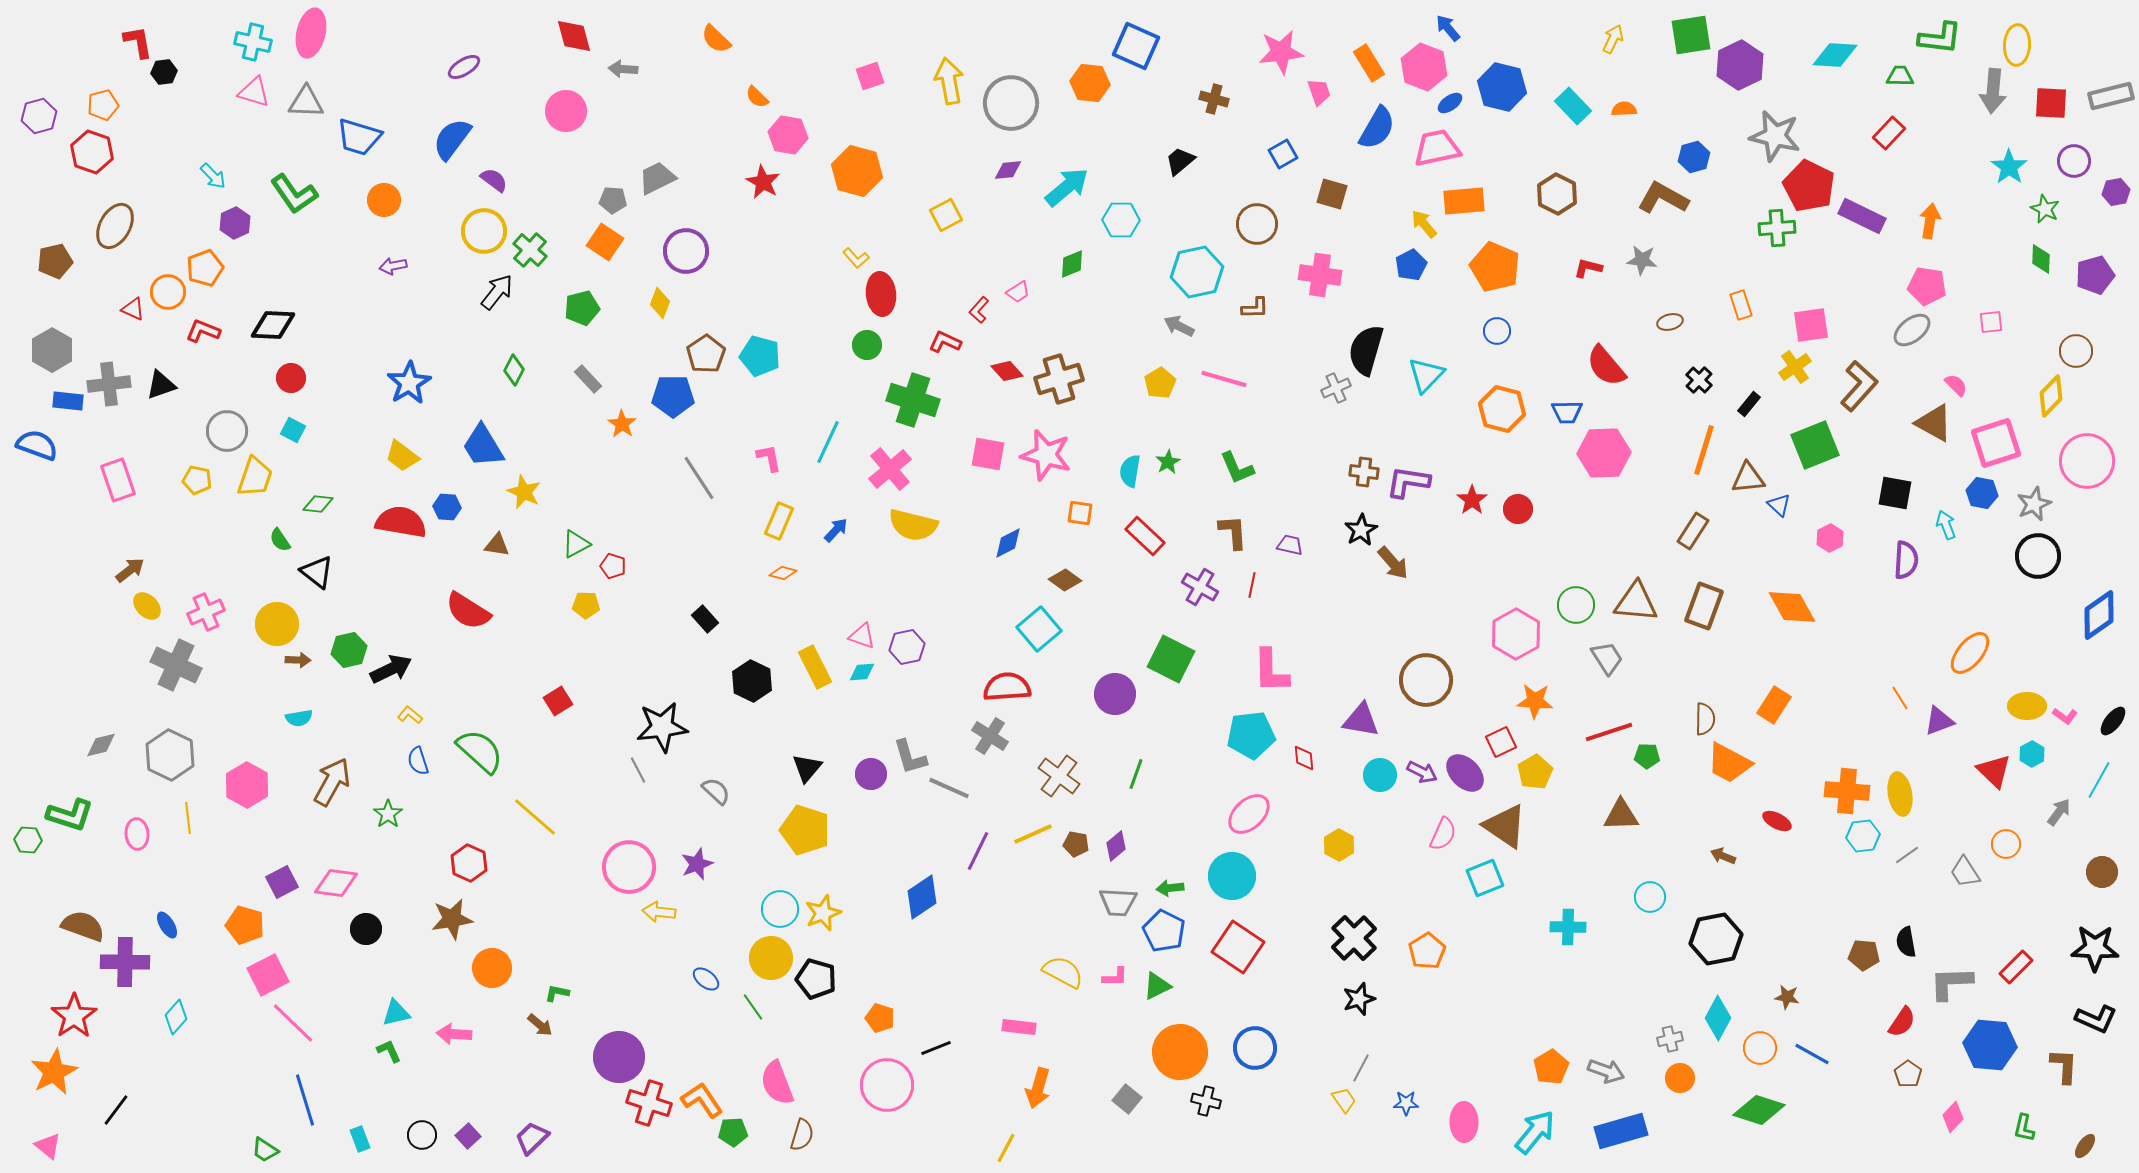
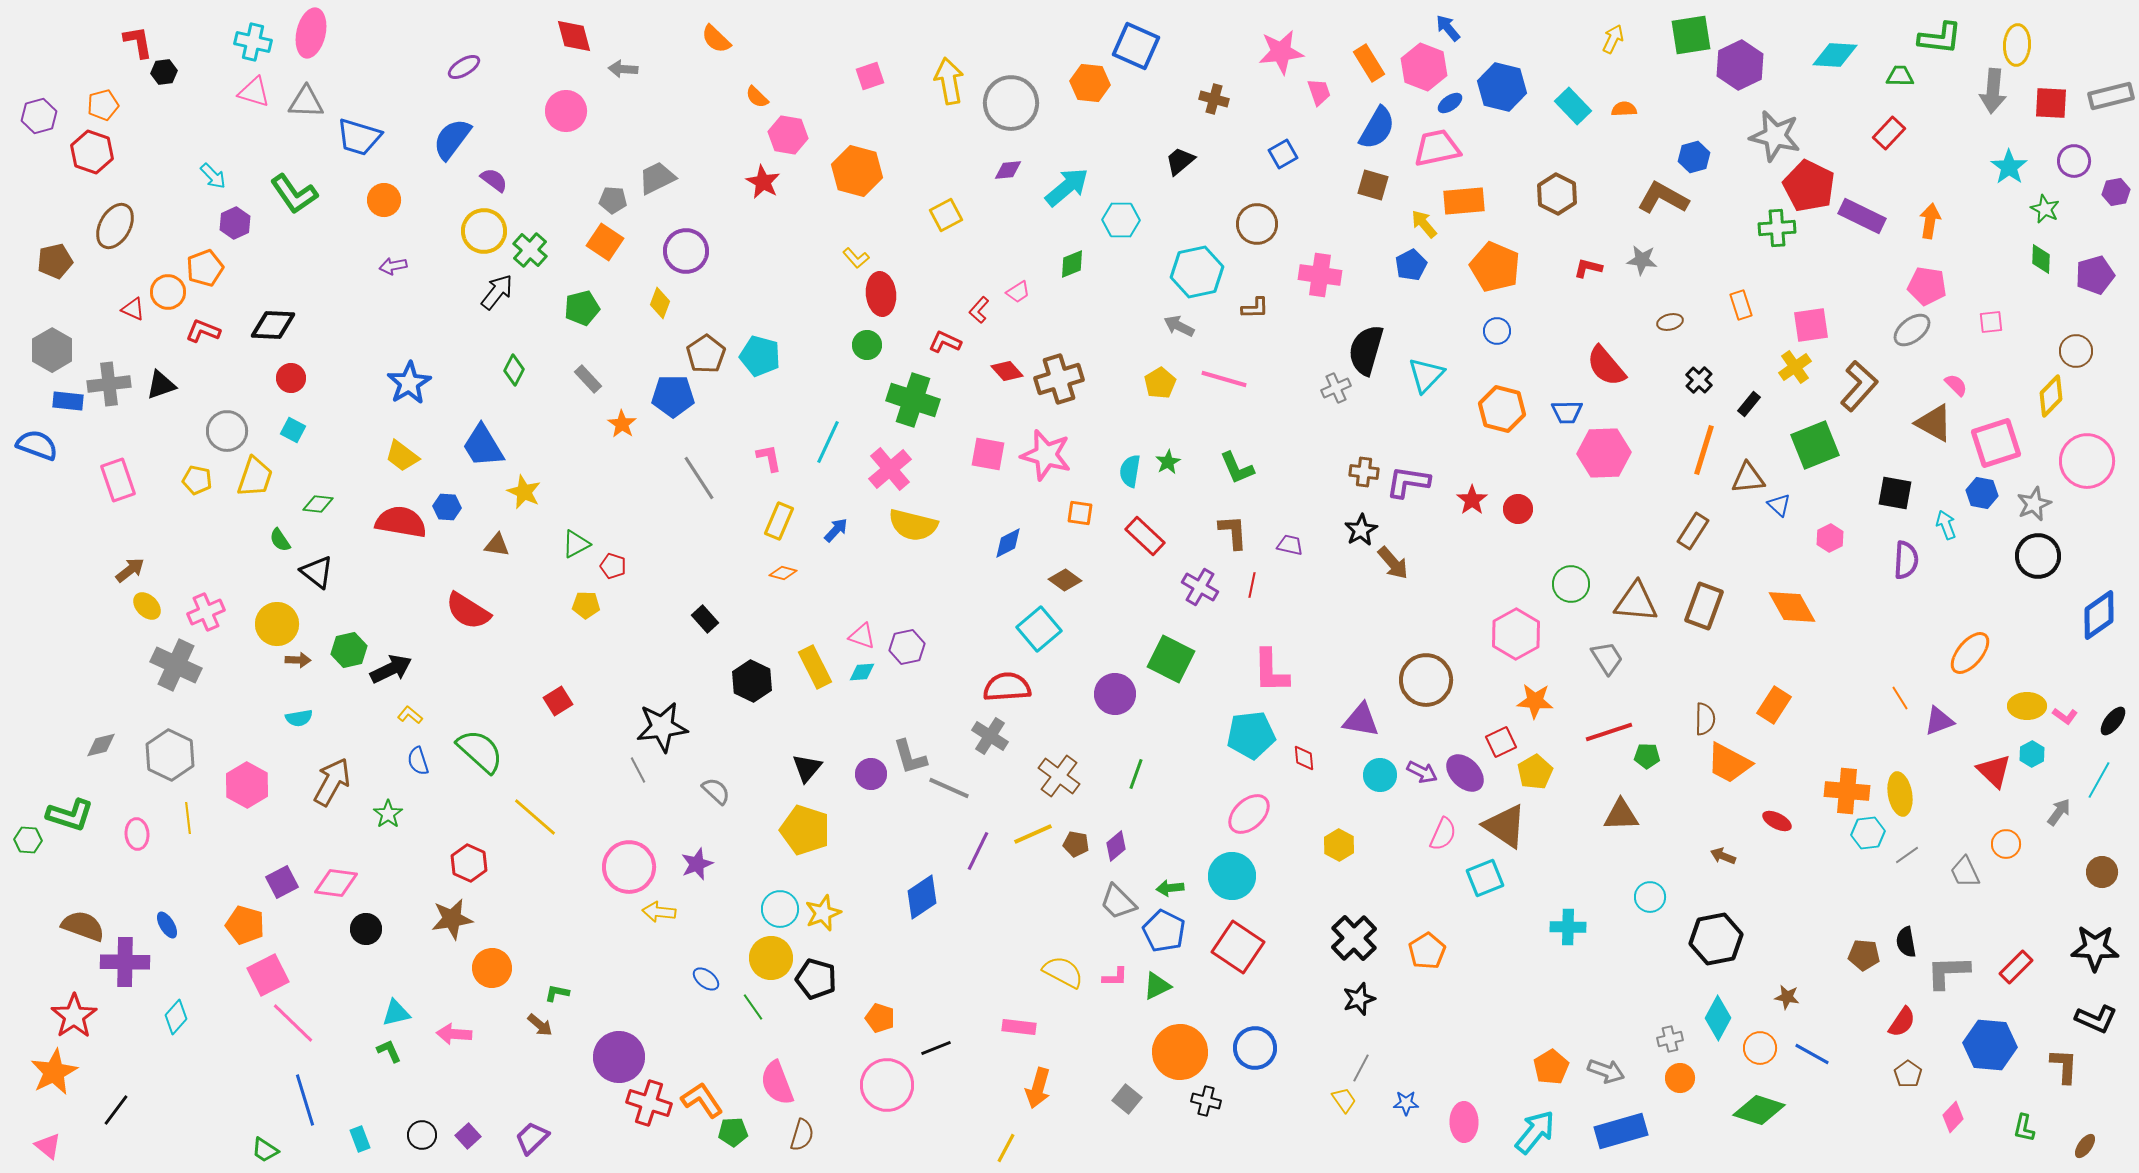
brown square at (1332, 194): moved 41 px right, 9 px up
green circle at (1576, 605): moved 5 px left, 21 px up
cyan hexagon at (1863, 836): moved 5 px right, 3 px up
gray trapezoid at (1965, 872): rotated 8 degrees clockwise
gray trapezoid at (1118, 902): rotated 42 degrees clockwise
gray L-shape at (1951, 983): moved 3 px left, 11 px up
